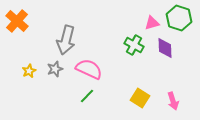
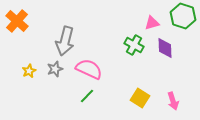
green hexagon: moved 4 px right, 2 px up
gray arrow: moved 1 px left, 1 px down
